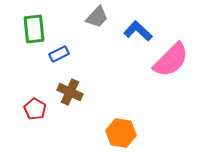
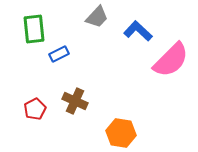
brown cross: moved 5 px right, 9 px down
red pentagon: rotated 15 degrees clockwise
